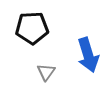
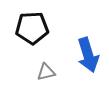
gray triangle: rotated 42 degrees clockwise
